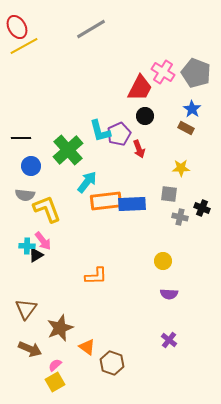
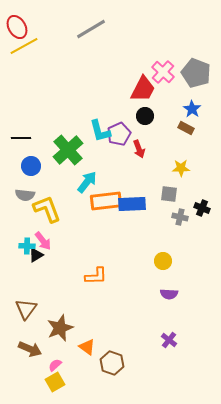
pink cross: rotated 10 degrees clockwise
red trapezoid: moved 3 px right, 1 px down
